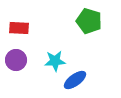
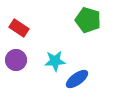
green pentagon: moved 1 px left, 1 px up
red rectangle: rotated 30 degrees clockwise
blue ellipse: moved 2 px right, 1 px up
